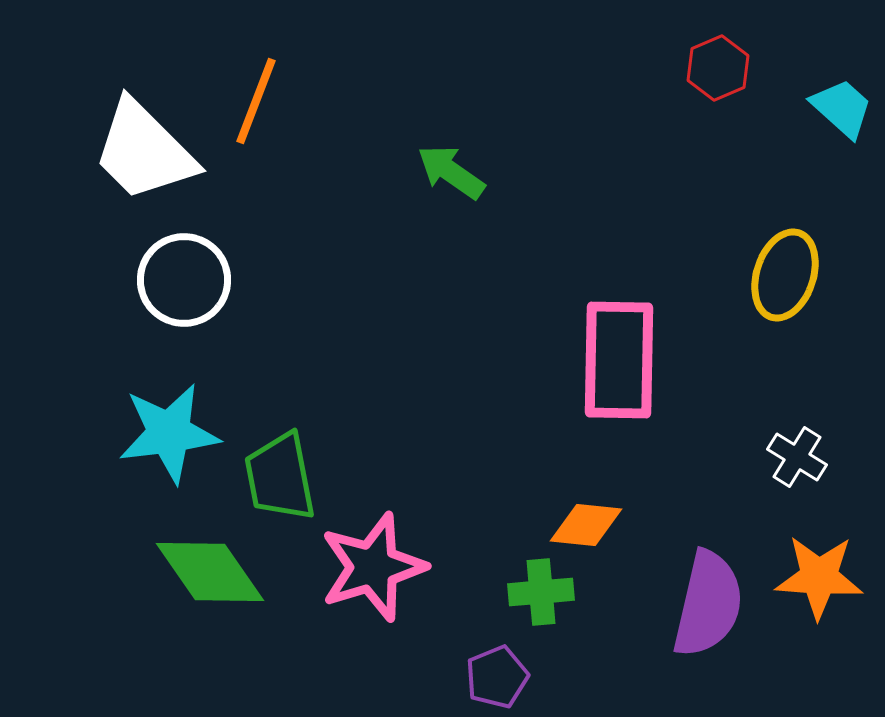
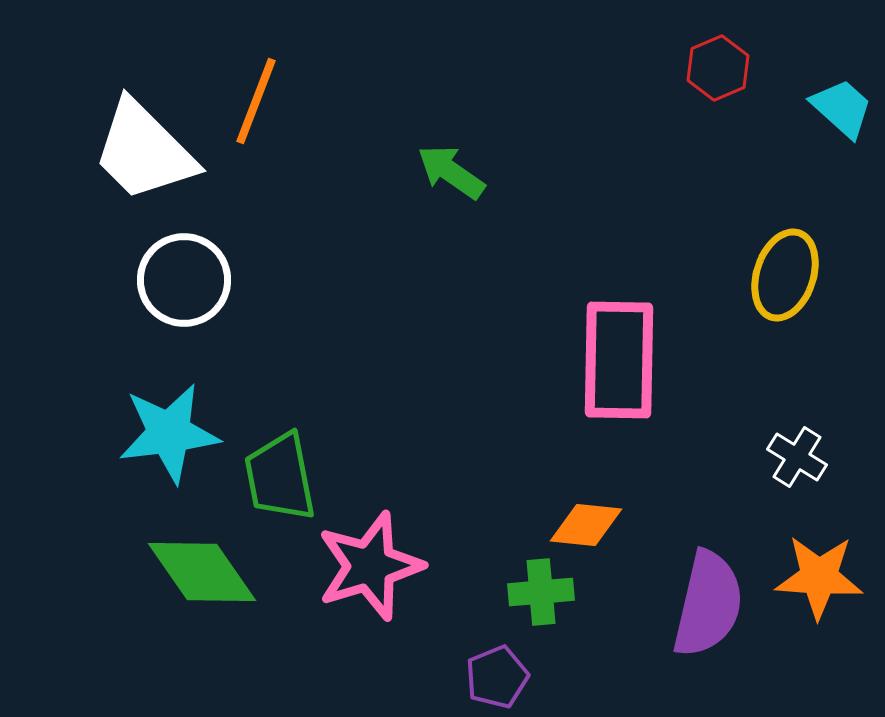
pink star: moved 3 px left, 1 px up
green diamond: moved 8 px left
